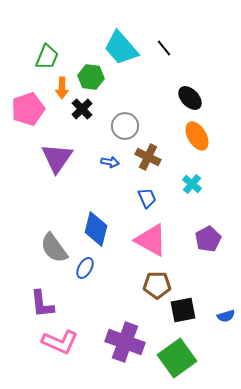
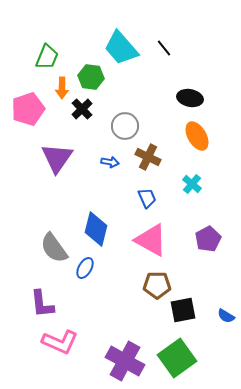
black ellipse: rotated 35 degrees counterclockwise
blue semicircle: rotated 48 degrees clockwise
purple cross: moved 19 px down; rotated 9 degrees clockwise
